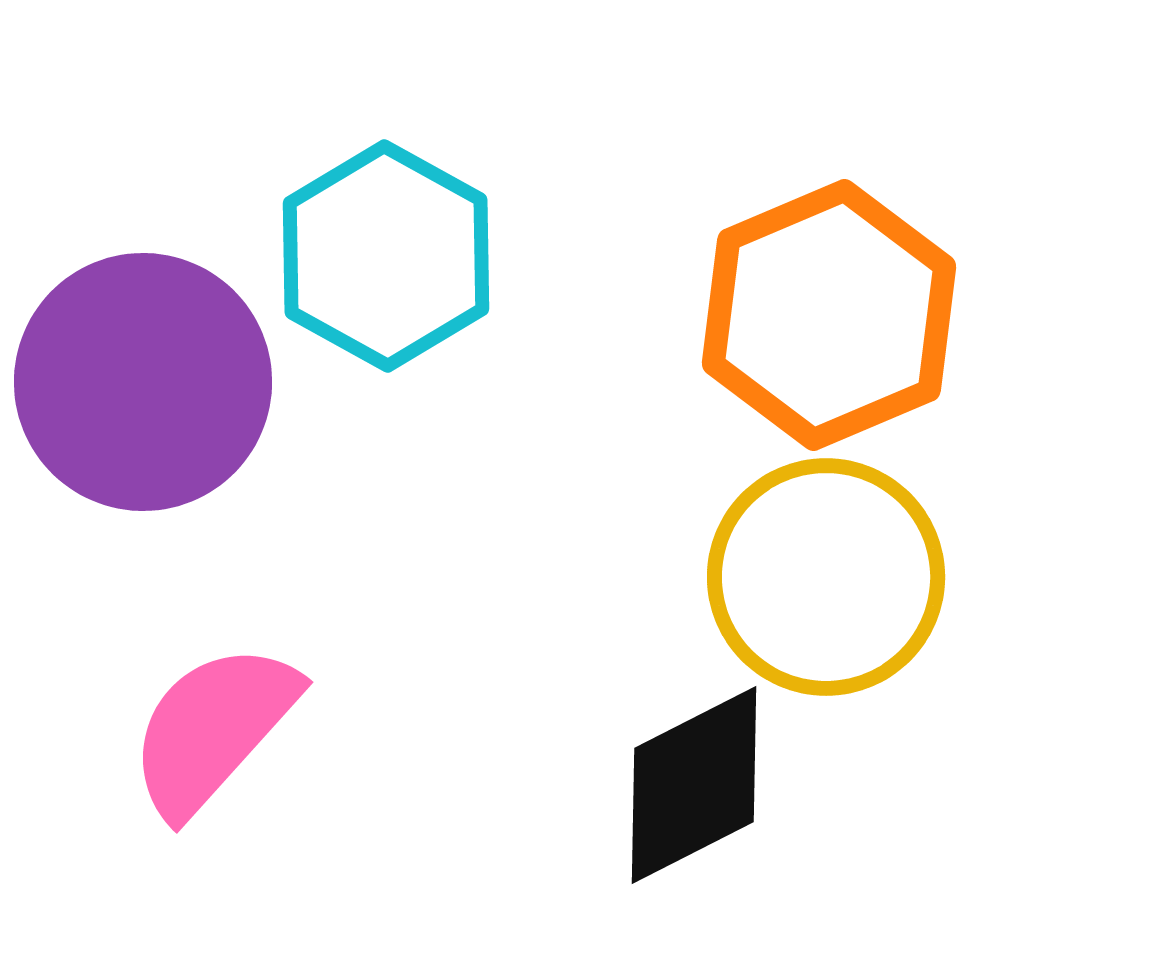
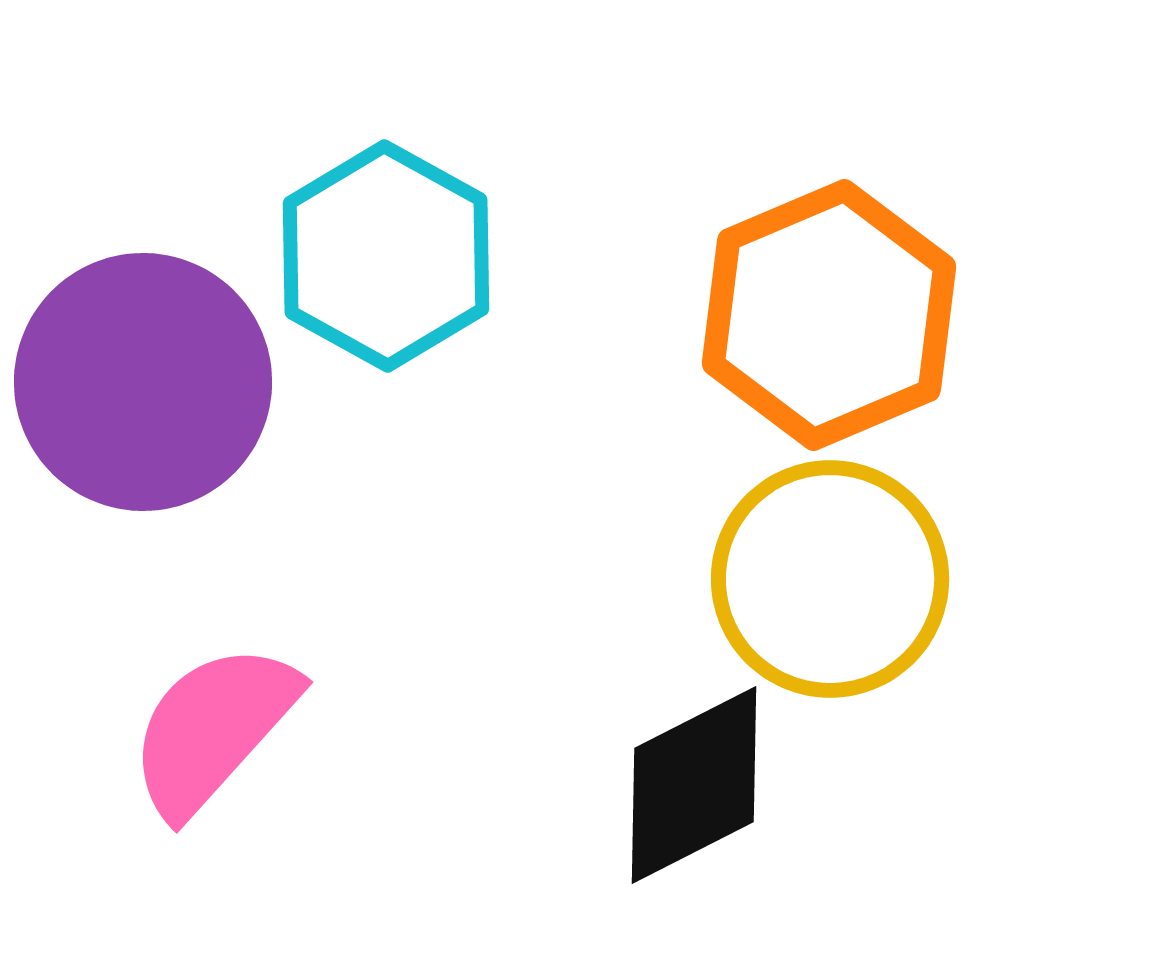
yellow circle: moved 4 px right, 2 px down
